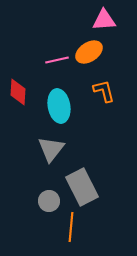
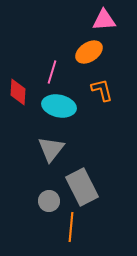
pink line: moved 5 px left, 12 px down; rotated 60 degrees counterclockwise
orange L-shape: moved 2 px left, 1 px up
cyan ellipse: rotated 68 degrees counterclockwise
